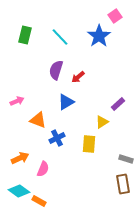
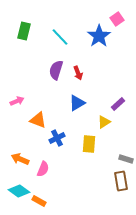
pink square: moved 2 px right, 3 px down
green rectangle: moved 1 px left, 4 px up
red arrow: moved 4 px up; rotated 72 degrees counterclockwise
blue triangle: moved 11 px right, 1 px down
yellow triangle: moved 2 px right
orange arrow: moved 1 px down; rotated 132 degrees counterclockwise
brown rectangle: moved 2 px left, 3 px up
